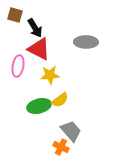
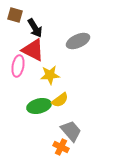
gray ellipse: moved 8 px left, 1 px up; rotated 25 degrees counterclockwise
red triangle: moved 6 px left, 1 px down
